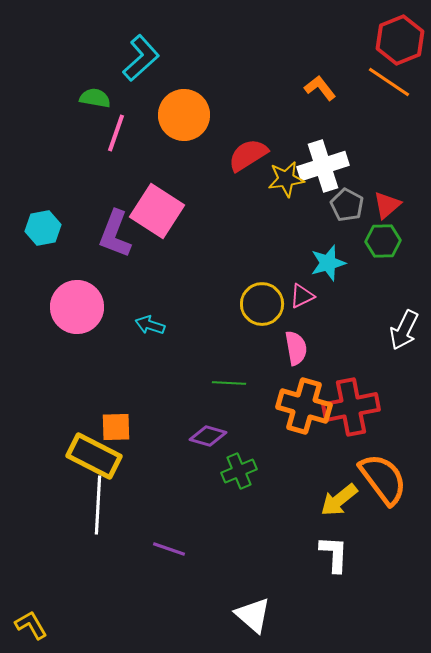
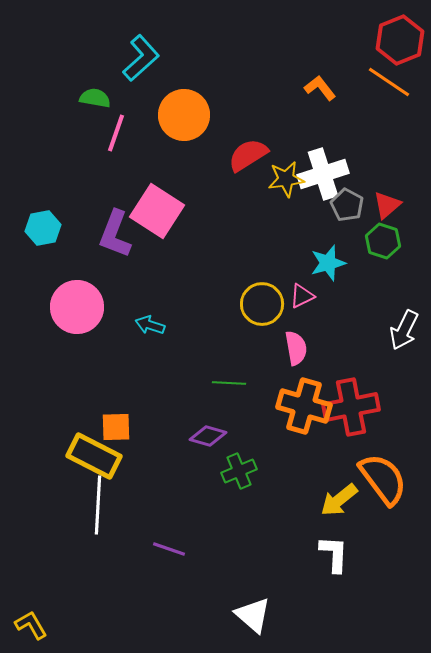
white cross: moved 8 px down
green hexagon: rotated 20 degrees clockwise
